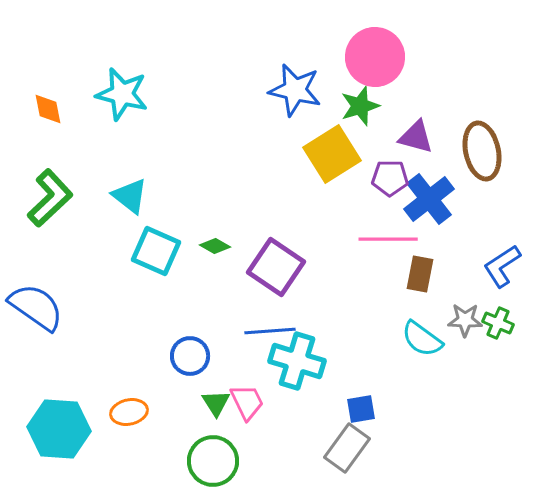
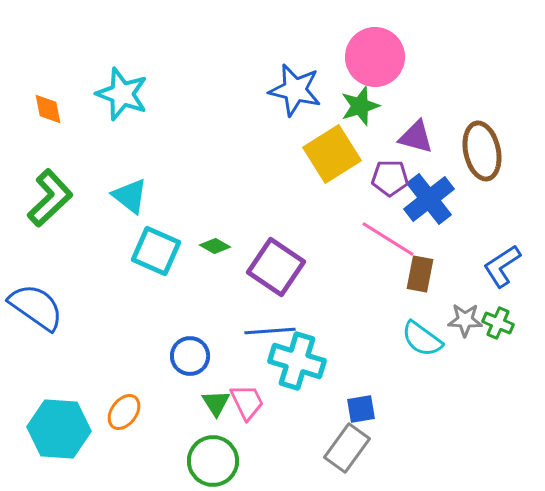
cyan star: rotated 6 degrees clockwise
pink line: rotated 32 degrees clockwise
orange ellipse: moved 5 px left; rotated 42 degrees counterclockwise
